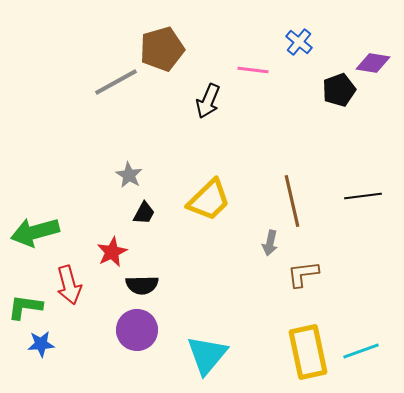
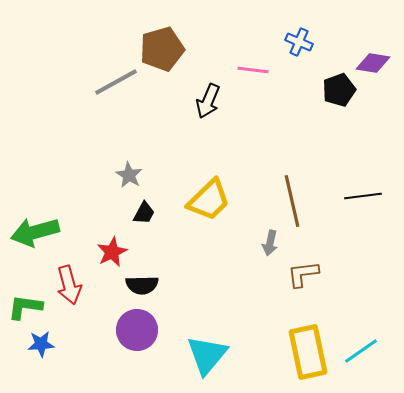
blue cross: rotated 16 degrees counterclockwise
cyan line: rotated 15 degrees counterclockwise
